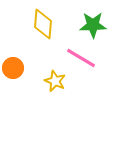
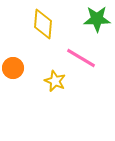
green star: moved 4 px right, 6 px up
